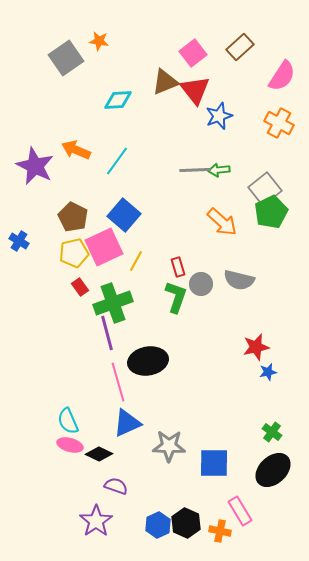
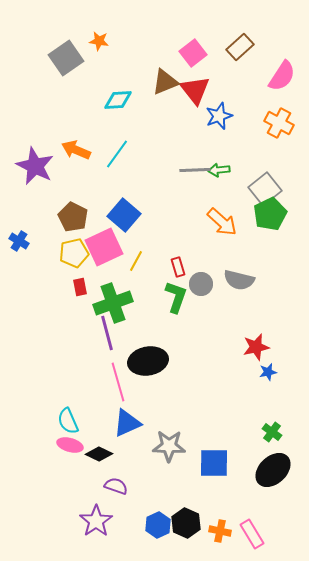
cyan line at (117, 161): moved 7 px up
green pentagon at (271, 212): moved 1 px left, 2 px down
red rectangle at (80, 287): rotated 24 degrees clockwise
pink rectangle at (240, 511): moved 12 px right, 23 px down
